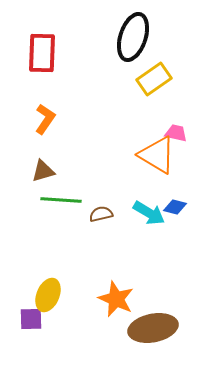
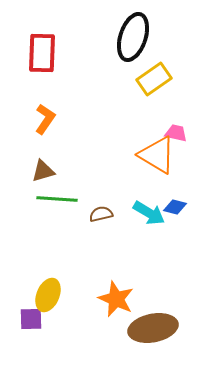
green line: moved 4 px left, 1 px up
